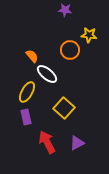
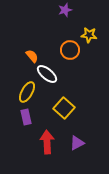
purple star: rotated 24 degrees counterclockwise
red arrow: rotated 25 degrees clockwise
